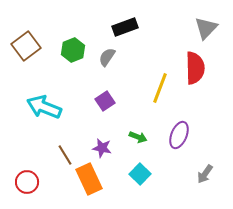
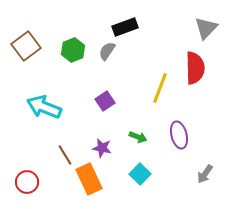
gray semicircle: moved 6 px up
purple ellipse: rotated 36 degrees counterclockwise
